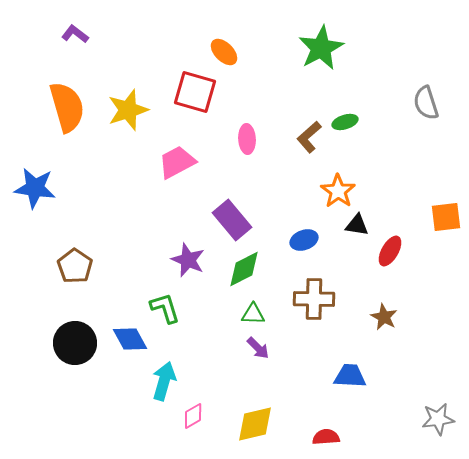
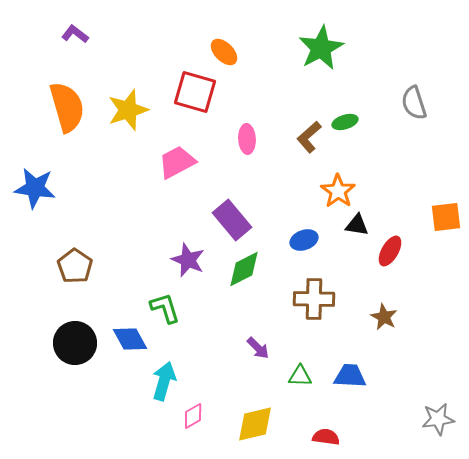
gray semicircle: moved 12 px left
green triangle: moved 47 px right, 62 px down
red semicircle: rotated 12 degrees clockwise
